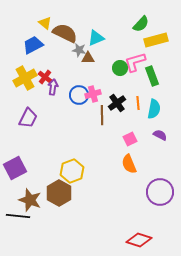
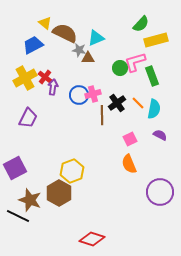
orange line: rotated 40 degrees counterclockwise
black line: rotated 20 degrees clockwise
red diamond: moved 47 px left, 1 px up
